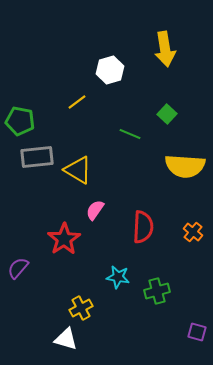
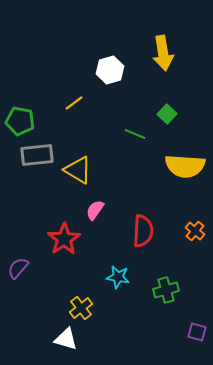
yellow arrow: moved 2 px left, 4 px down
yellow line: moved 3 px left, 1 px down
green line: moved 5 px right
gray rectangle: moved 2 px up
red semicircle: moved 4 px down
orange cross: moved 2 px right, 1 px up
green cross: moved 9 px right, 1 px up
yellow cross: rotated 10 degrees counterclockwise
